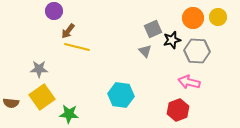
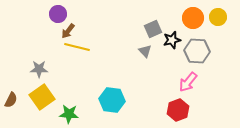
purple circle: moved 4 px right, 3 px down
pink arrow: moved 1 px left; rotated 65 degrees counterclockwise
cyan hexagon: moved 9 px left, 5 px down
brown semicircle: moved 3 px up; rotated 70 degrees counterclockwise
